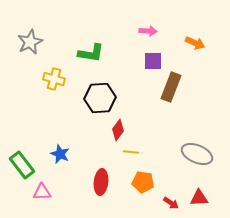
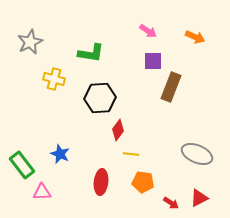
pink arrow: rotated 30 degrees clockwise
orange arrow: moved 6 px up
yellow line: moved 2 px down
red triangle: rotated 24 degrees counterclockwise
